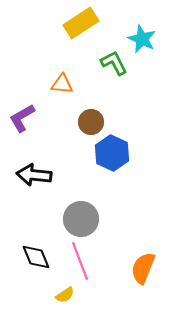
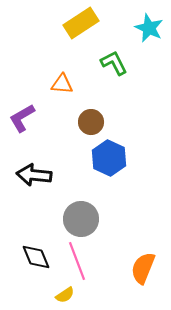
cyan star: moved 7 px right, 11 px up
blue hexagon: moved 3 px left, 5 px down
pink line: moved 3 px left
